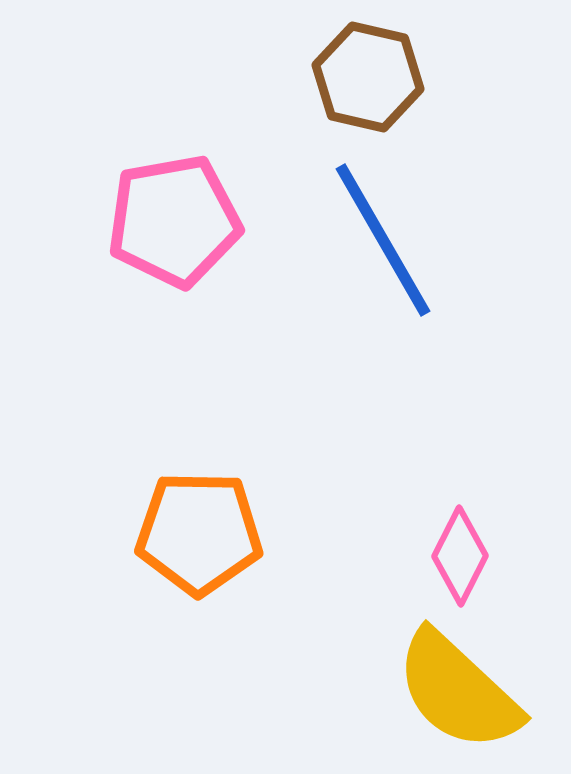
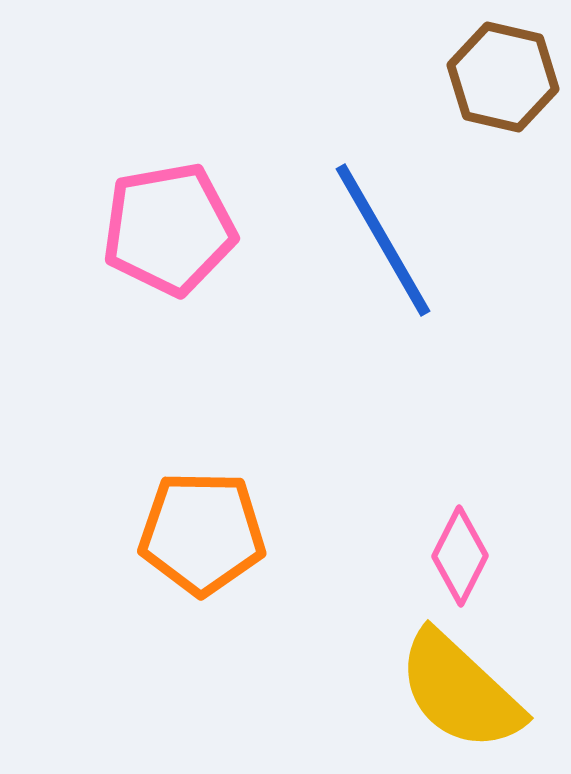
brown hexagon: moved 135 px right
pink pentagon: moved 5 px left, 8 px down
orange pentagon: moved 3 px right
yellow semicircle: moved 2 px right
